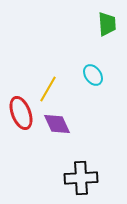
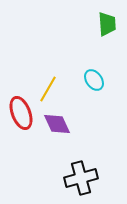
cyan ellipse: moved 1 px right, 5 px down
black cross: rotated 12 degrees counterclockwise
